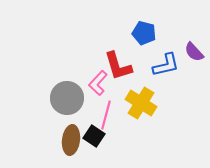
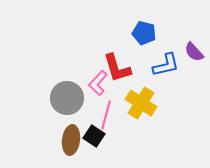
red L-shape: moved 1 px left, 2 px down
